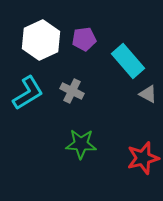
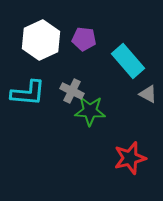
purple pentagon: rotated 15 degrees clockwise
cyan L-shape: rotated 36 degrees clockwise
green star: moved 9 px right, 33 px up
red star: moved 13 px left
